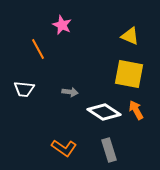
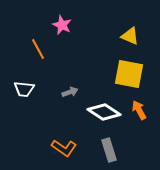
gray arrow: rotated 28 degrees counterclockwise
orange arrow: moved 3 px right
